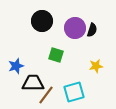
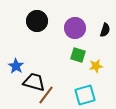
black circle: moved 5 px left
black semicircle: moved 13 px right
green square: moved 22 px right
blue star: rotated 21 degrees counterclockwise
black trapezoid: moved 1 px right, 1 px up; rotated 15 degrees clockwise
cyan square: moved 11 px right, 3 px down
